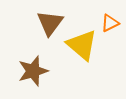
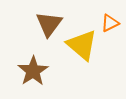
brown triangle: moved 1 px left, 1 px down
brown star: rotated 16 degrees counterclockwise
